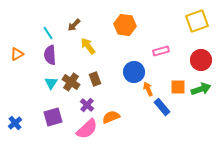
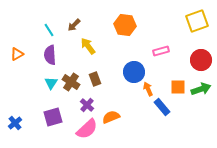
cyan line: moved 1 px right, 3 px up
